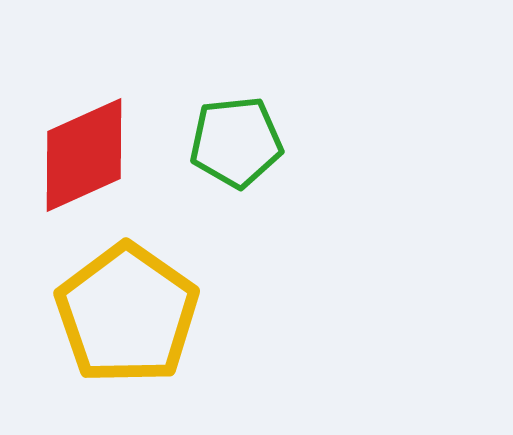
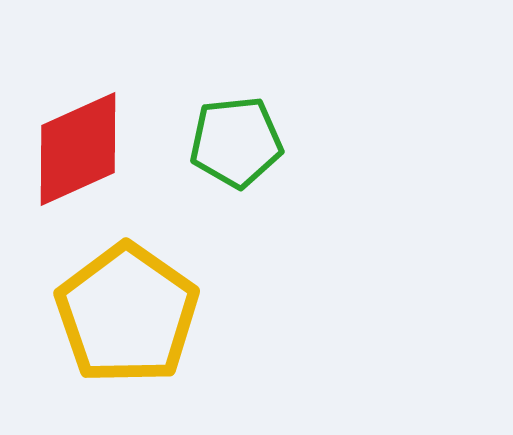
red diamond: moved 6 px left, 6 px up
